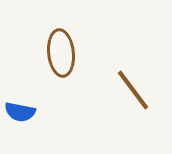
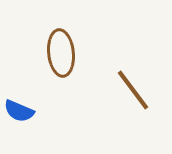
blue semicircle: moved 1 px left, 1 px up; rotated 12 degrees clockwise
